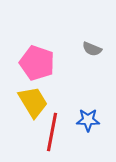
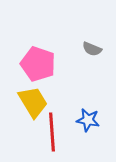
pink pentagon: moved 1 px right, 1 px down
blue star: rotated 10 degrees clockwise
red line: rotated 15 degrees counterclockwise
